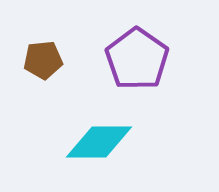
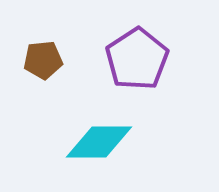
purple pentagon: rotated 4 degrees clockwise
